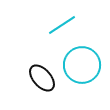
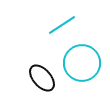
cyan circle: moved 2 px up
